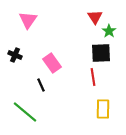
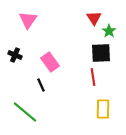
red triangle: moved 1 px left, 1 px down
pink rectangle: moved 2 px left, 1 px up
